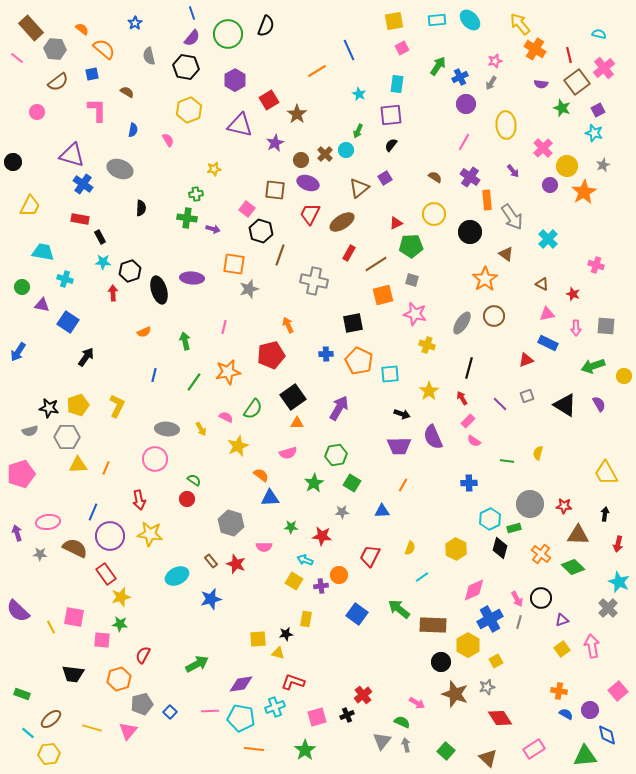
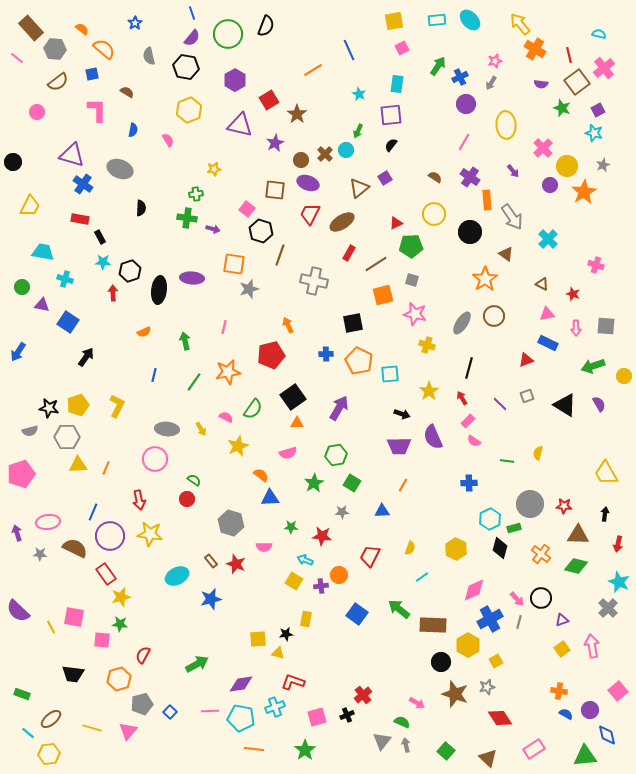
orange line at (317, 71): moved 4 px left, 1 px up
black ellipse at (159, 290): rotated 24 degrees clockwise
green diamond at (573, 567): moved 3 px right, 1 px up; rotated 30 degrees counterclockwise
pink arrow at (517, 599): rotated 14 degrees counterclockwise
